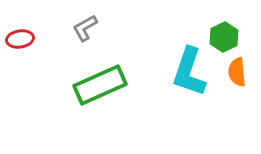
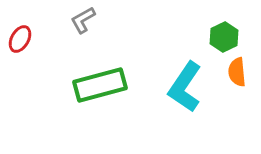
gray L-shape: moved 2 px left, 8 px up
red ellipse: rotated 52 degrees counterclockwise
cyan L-shape: moved 4 px left, 15 px down; rotated 15 degrees clockwise
green rectangle: rotated 9 degrees clockwise
